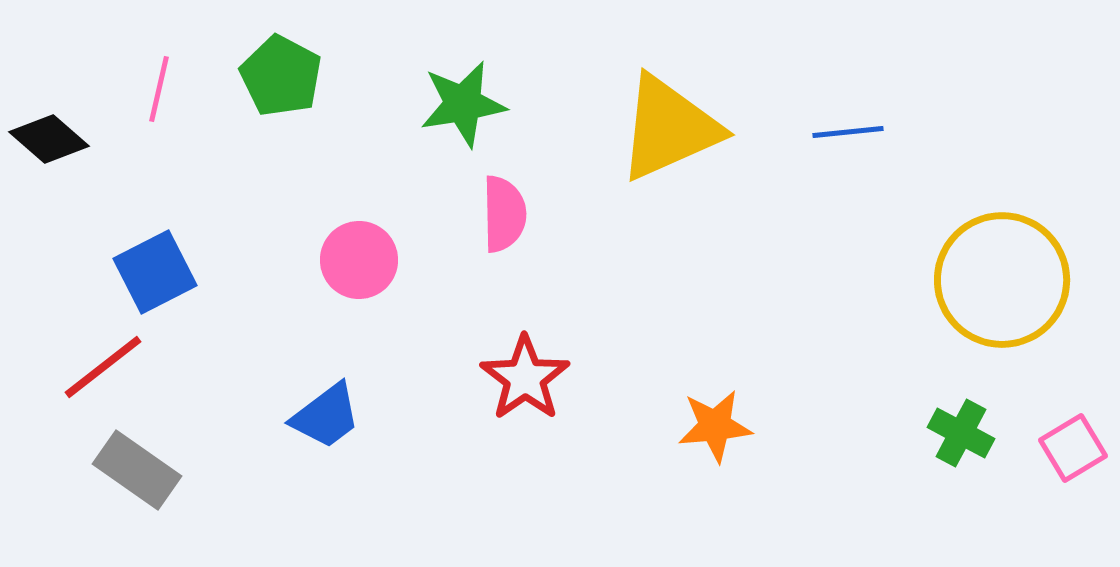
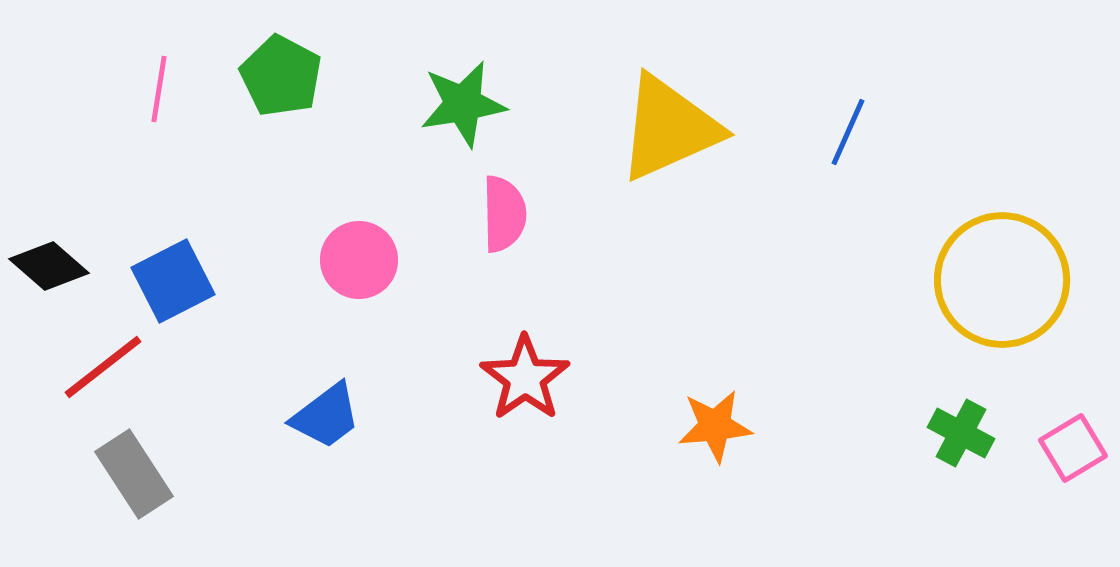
pink line: rotated 4 degrees counterclockwise
blue line: rotated 60 degrees counterclockwise
black diamond: moved 127 px down
blue square: moved 18 px right, 9 px down
gray rectangle: moved 3 px left, 4 px down; rotated 22 degrees clockwise
